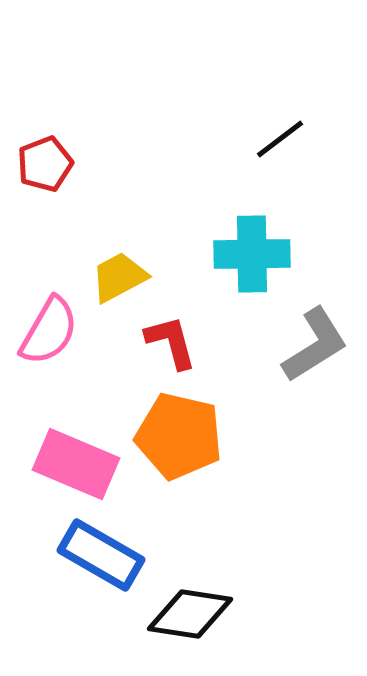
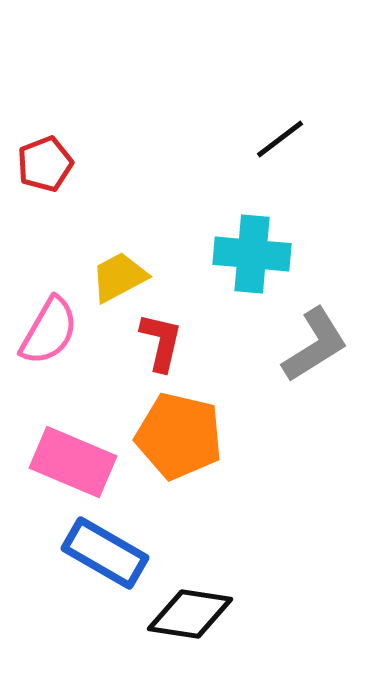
cyan cross: rotated 6 degrees clockwise
red L-shape: moved 10 px left; rotated 28 degrees clockwise
pink rectangle: moved 3 px left, 2 px up
blue rectangle: moved 4 px right, 2 px up
